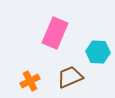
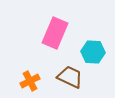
cyan hexagon: moved 5 px left
brown trapezoid: rotated 48 degrees clockwise
